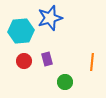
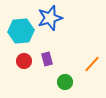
orange line: moved 2 px down; rotated 36 degrees clockwise
